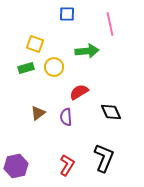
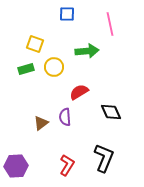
green rectangle: moved 1 px down
brown triangle: moved 3 px right, 10 px down
purple semicircle: moved 1 px left
purple hexagon: rotated 10 degrees clockwise
